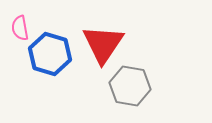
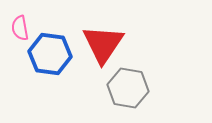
blue hexagon: rotated 9 degrees counterclockwise
gray hexagon: moved 2 px left, 2 px down
